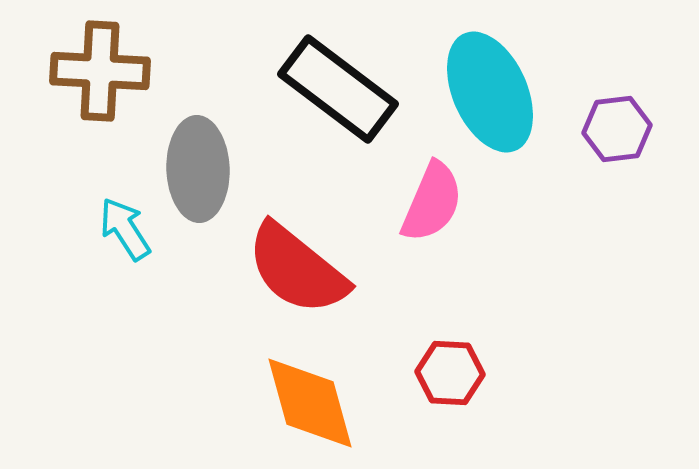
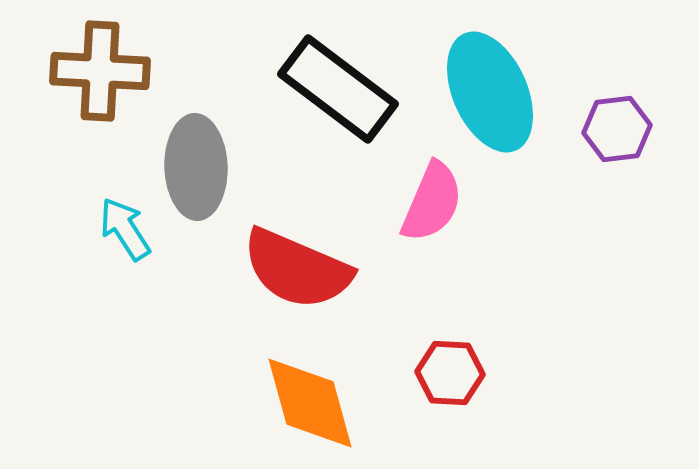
gray ellipse: moved 2 px left, 2 px up
red semicircle: rotated 16 degrees counterclockwise
